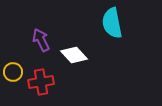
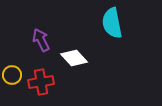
white diamond: moved 3 px down
yellow circle: moved 1 px left, 3 px down
